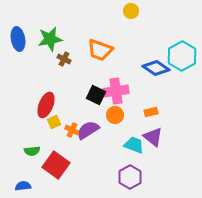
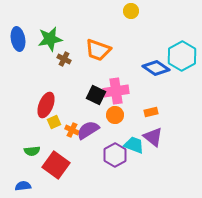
orange trapezoid: moved 2 px left
purple hexagon: moved 15 px left, 22 px up
